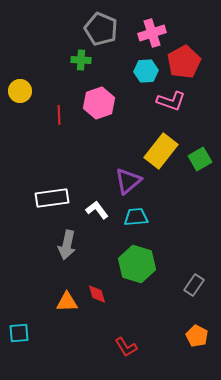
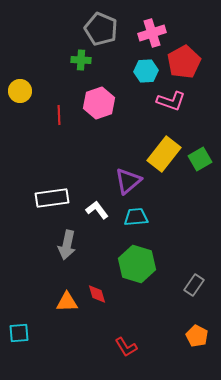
yellow rectangle: moved 3 px right, 3 px down
